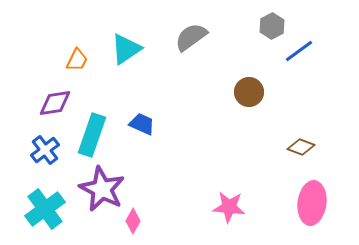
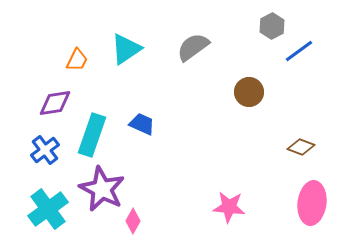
gray semicircle: moved 2 px right, 10 px down
cyan cross: moved 3 px right
